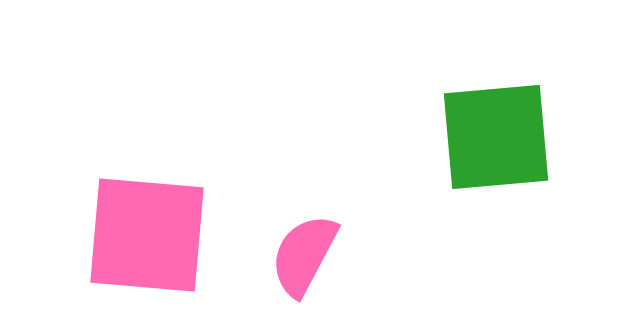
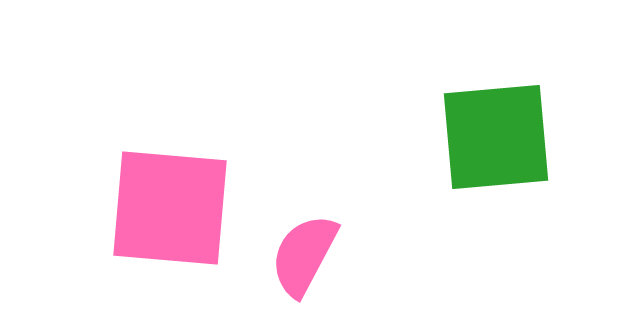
pink square: moved 23 px right, 27 px up
